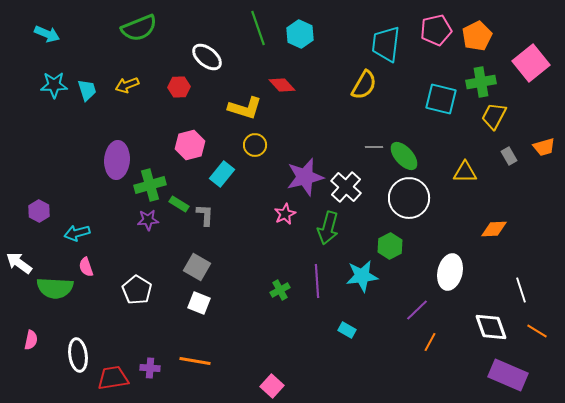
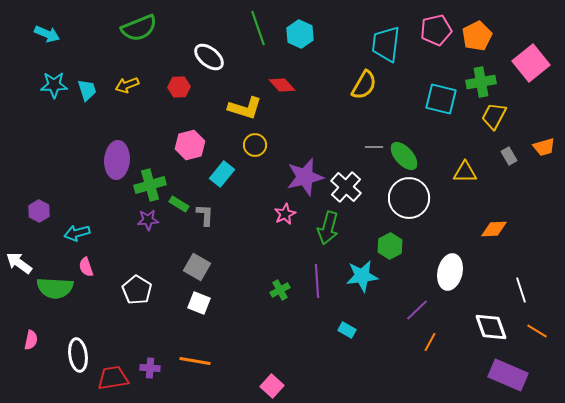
white ellipse at (207, 57): moved 2 px right
